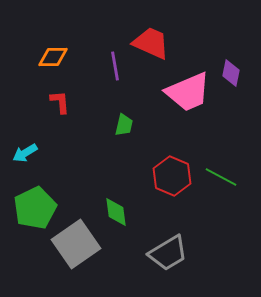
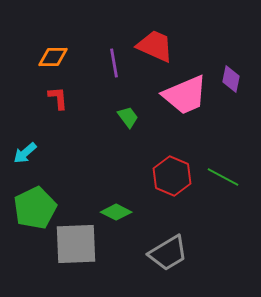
red trapezoid: moved 4 px right, 3 px down
purple line: moved 1 px left, 3 px up
purple diamond: moved 6 px down
pink trapezoid: moved 3 px left, 3 px down
red L-shape: moved 2 px left, 4 px up
green trapezoid: moved 4 px right, 8 px up; rotated 50 degrees counterclockwise
cyan arrow: rotated 10 degrees counterclockwise
green line: moved 2 px right
green diamond: rotated 56 degrees counterclockwise
gray square: rotated 33 degrees clockwise
